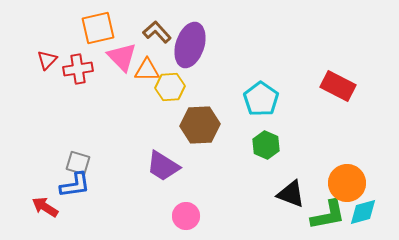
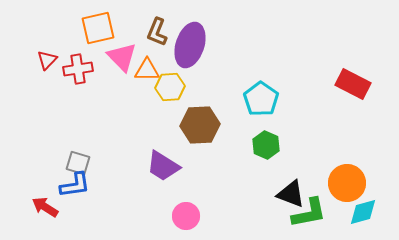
brown L-shape: rotated 116 degrees counterclockwise
red rectangle: moved 15 px right, 2 px up
green L-shape: moved 19 px left, 2 px up
